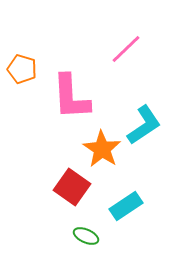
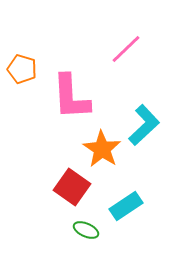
cyan L-shape: rotated 9 degrees counterclockwise
green ellipse: moved 6 px up
